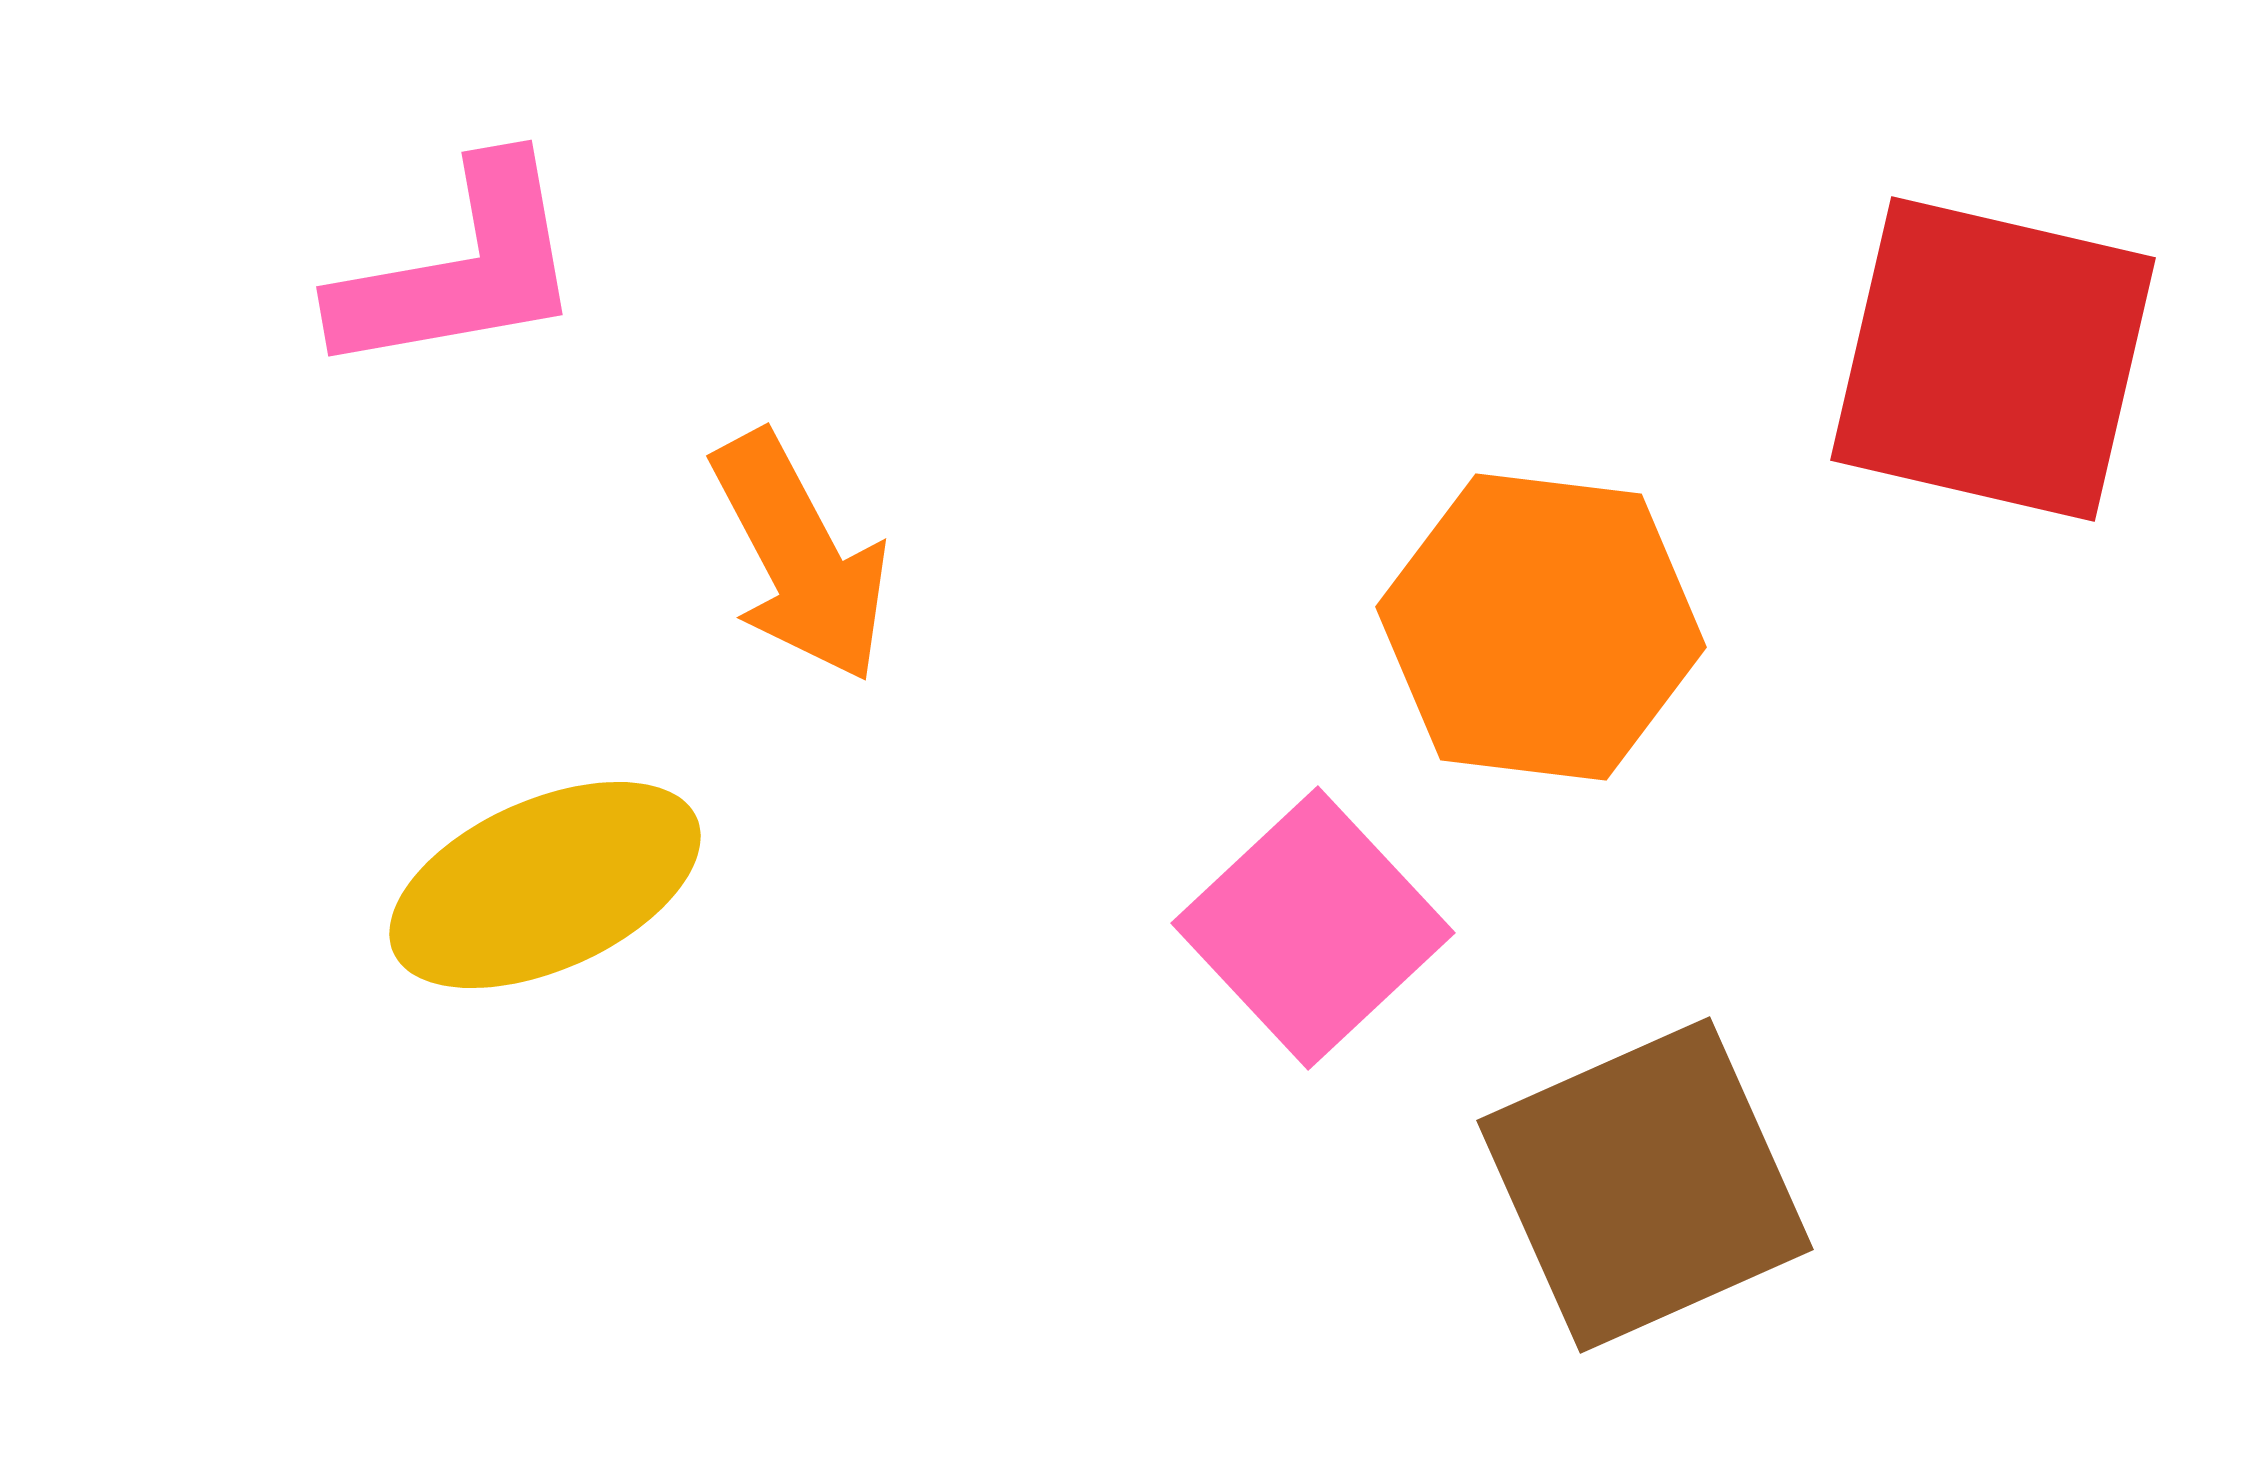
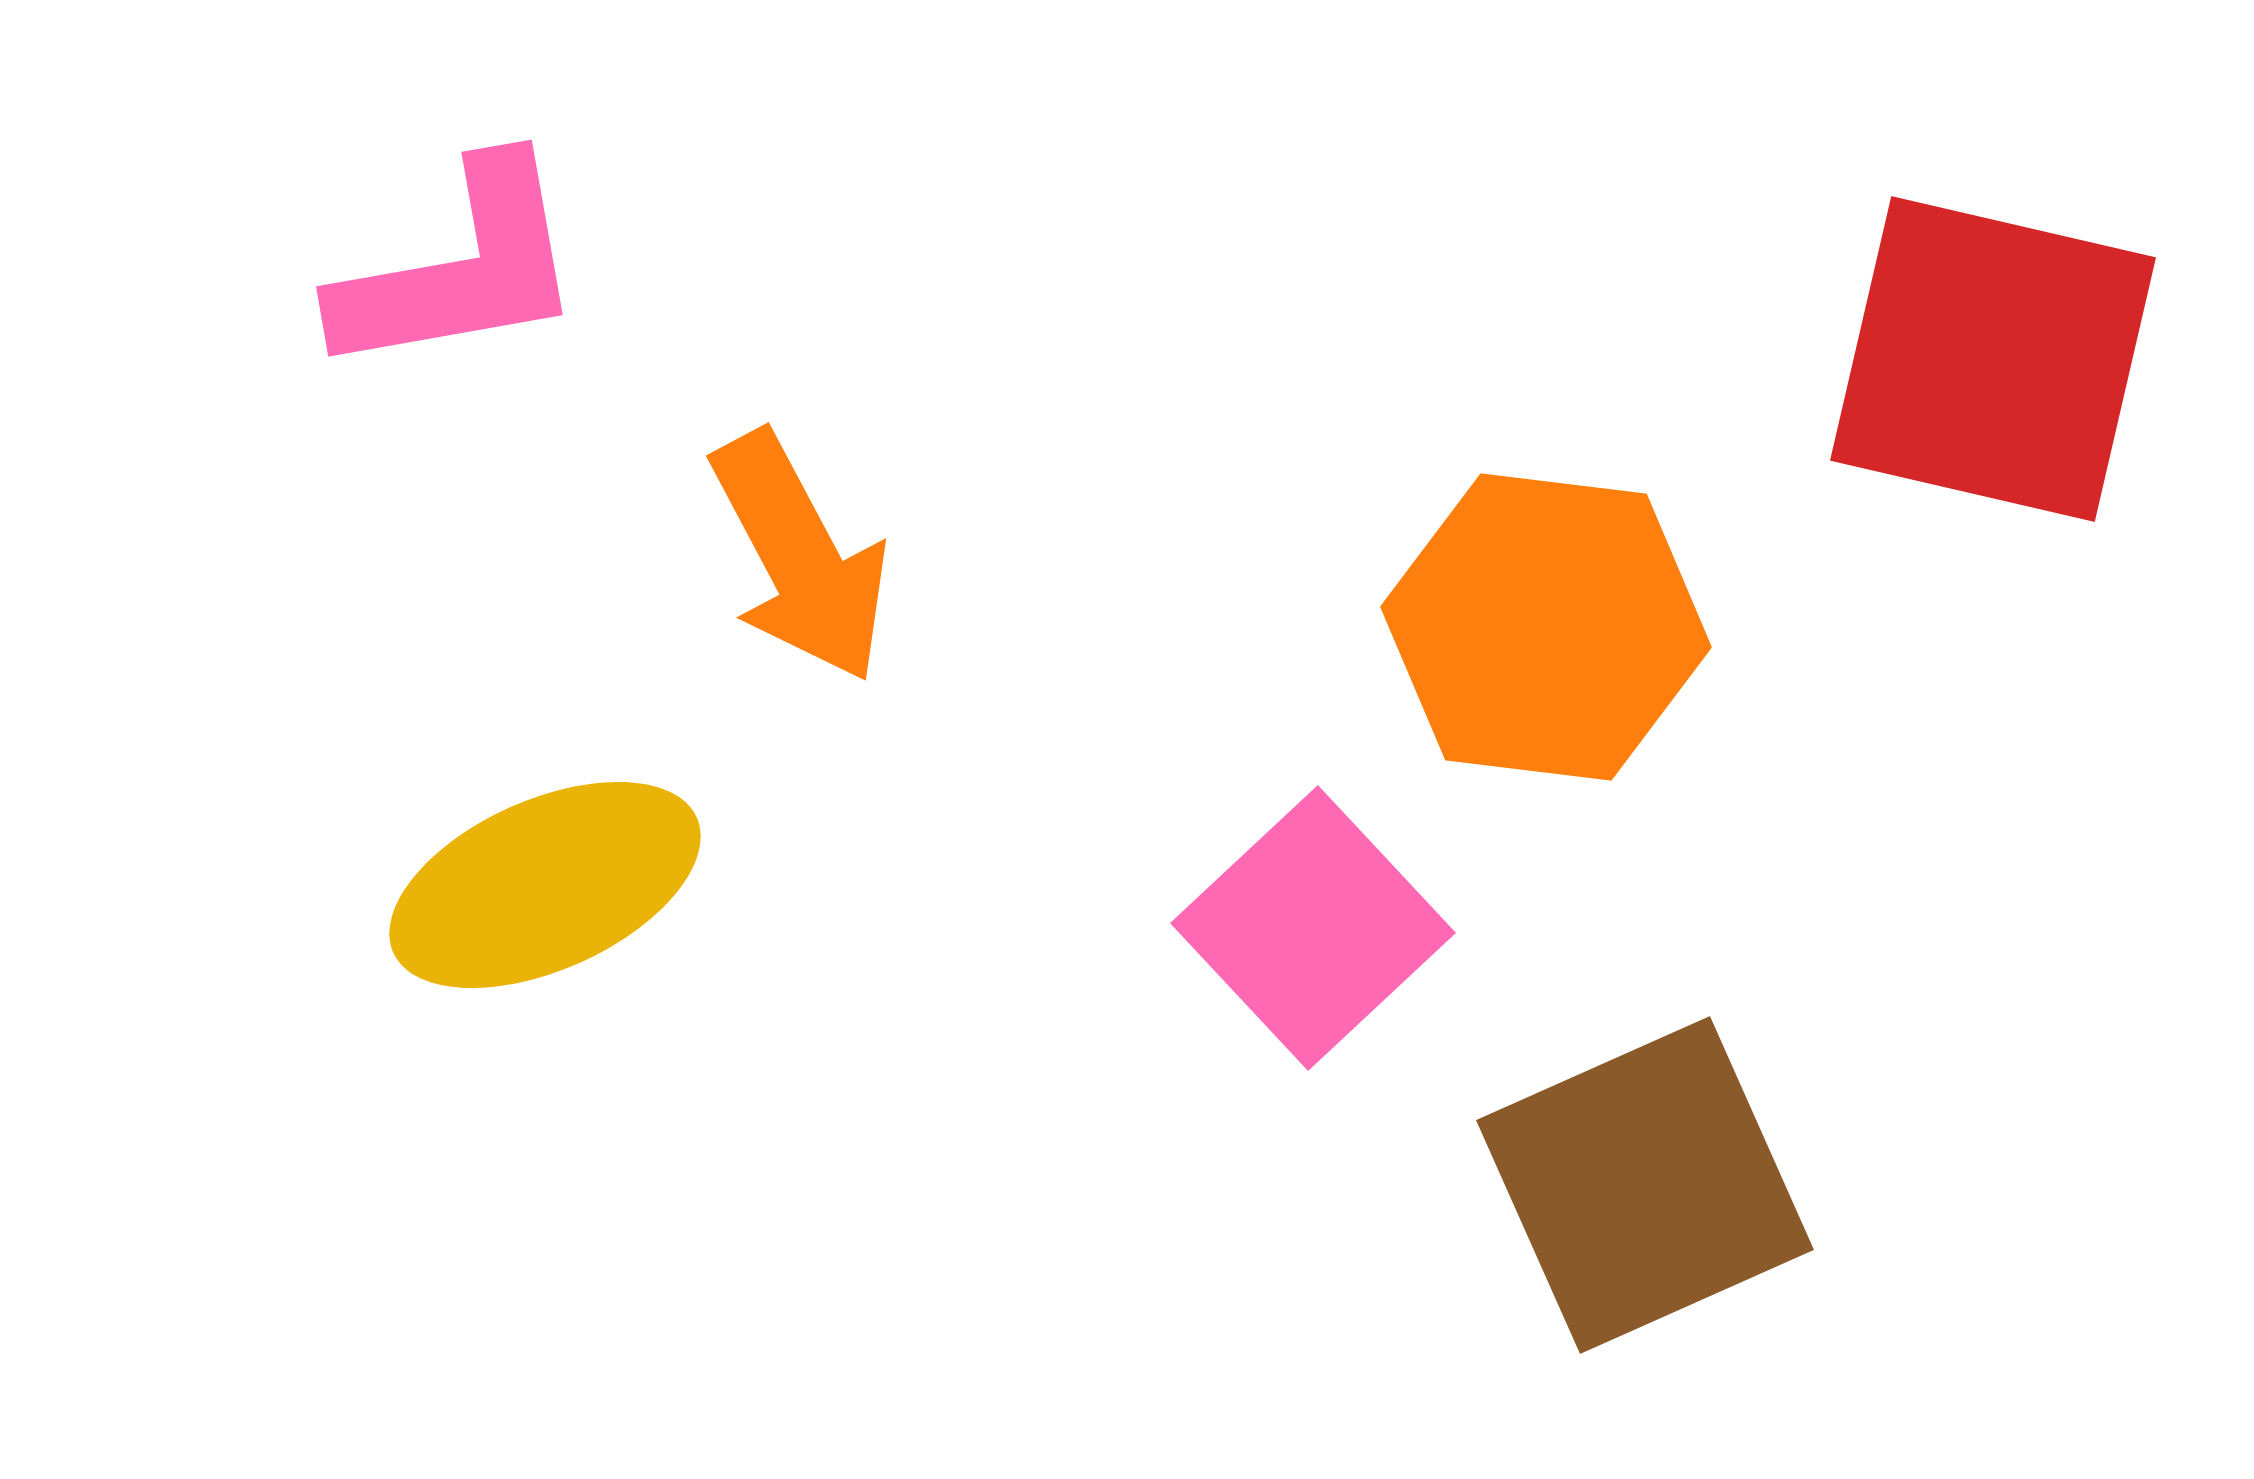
orange hexagon: moved 5 px right
